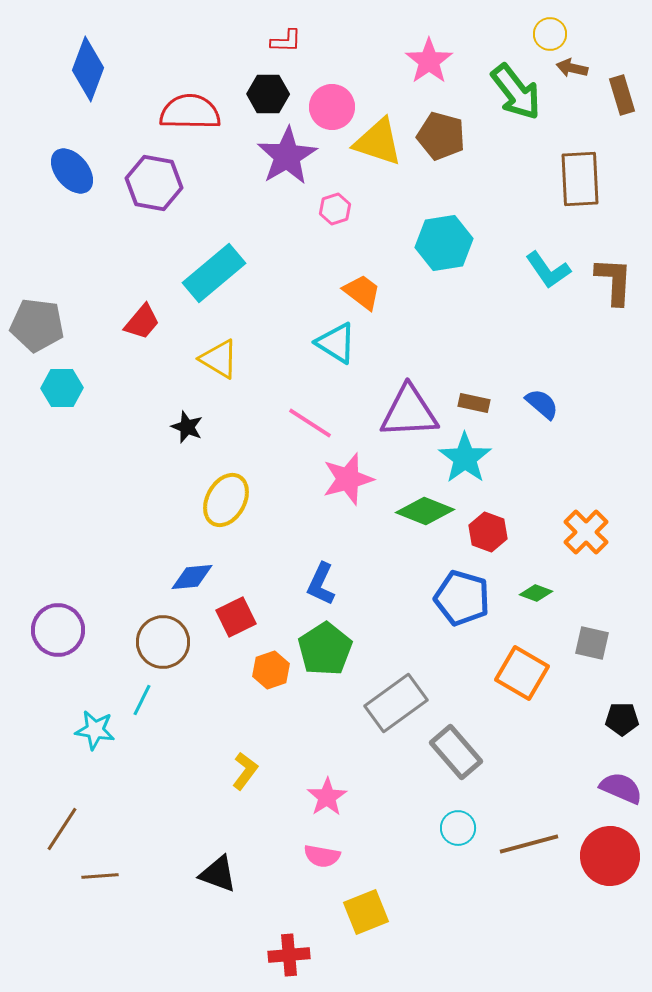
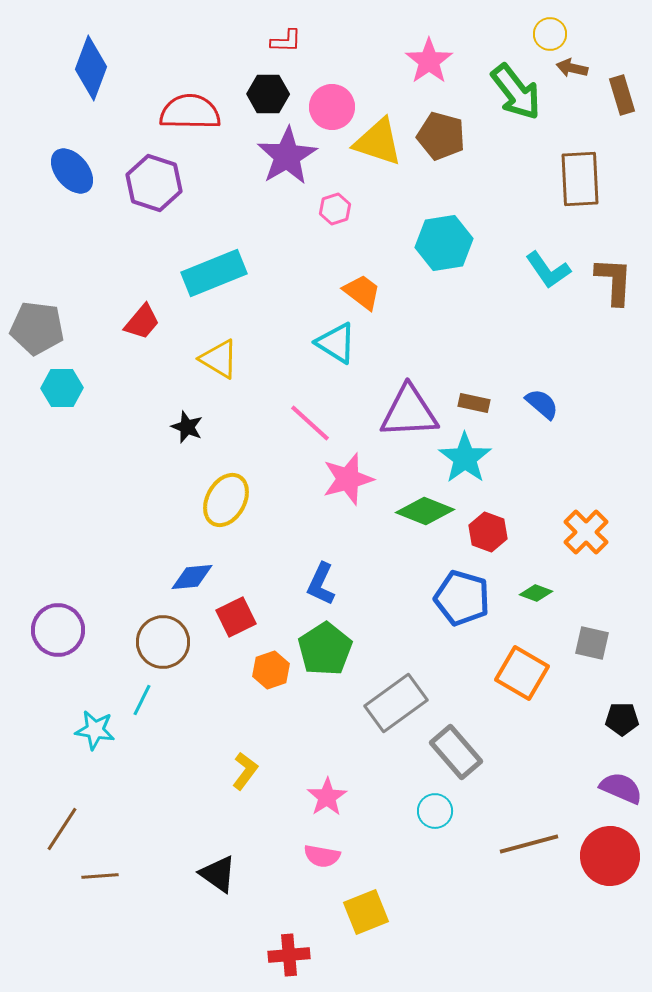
blue diamond at (88, 69): moved 3 px right, 1 px up
purple hexagon at (154, 183): rotated 8 degrees clockwise
cyan rectangle at (214, 273): rotated 18 degrees clockwise
gray pentagon at (37, 325): moved 3 px down
pink line at (310, 423): rotated 9 degrees clockwise
cyan circle at (458, 828): moved 23 px left, 17 px up
black triangle at (218, 874): rotated 15 degrees clockwise
